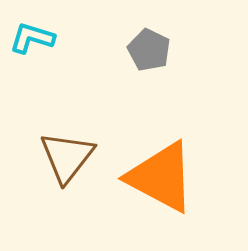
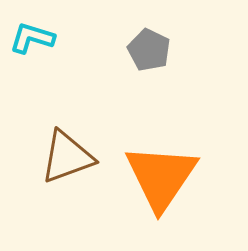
brown triangle: rotated 32 degrees clockwise
orange triangle: rotated 36 degrees clockwise
